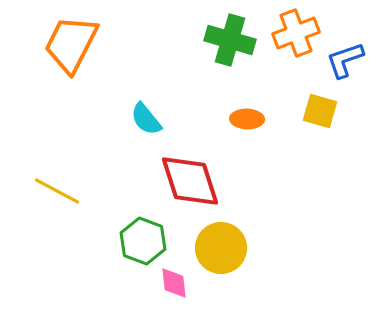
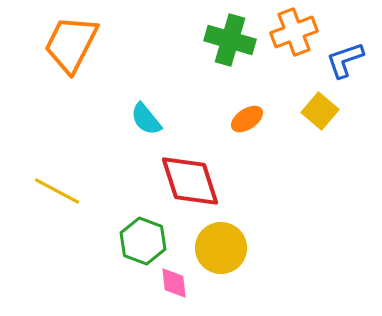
orange cross: moved 2 px left, 1 px up
yellow square: rotated 24 degrees clockwise
orange ellipse: rotated 36 degrees counterclockwise
